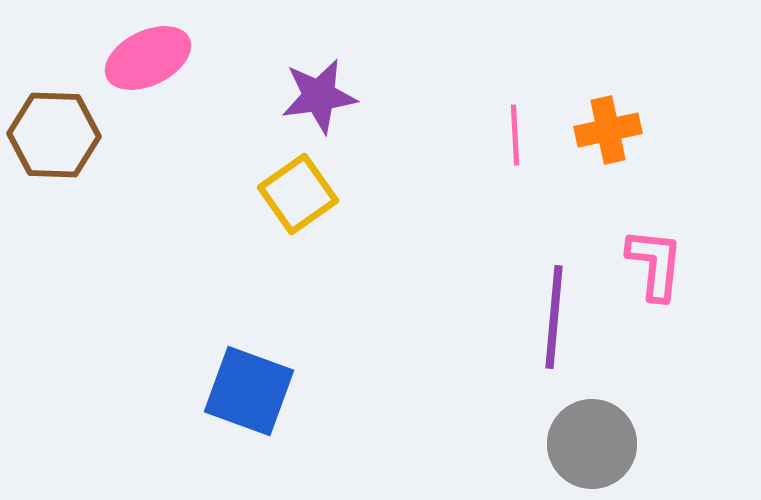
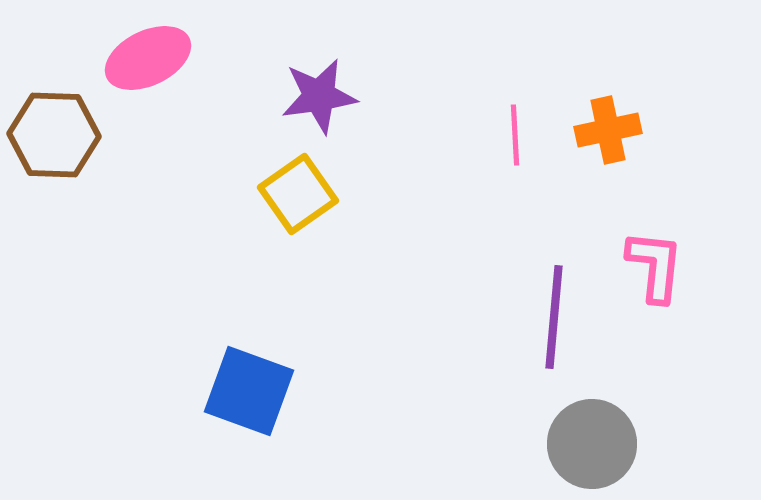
pink L-shape: moved 2 px down
